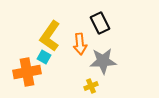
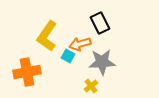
yellow L-shape: moved 3 px left
orange arrow: rotated 80 degrees clockwise
cyan square: moved 24 px right, 1 px up
gray star: moved 1 px left, 1 px down
yellow cross: rotated 16 degrees counterclockwise
